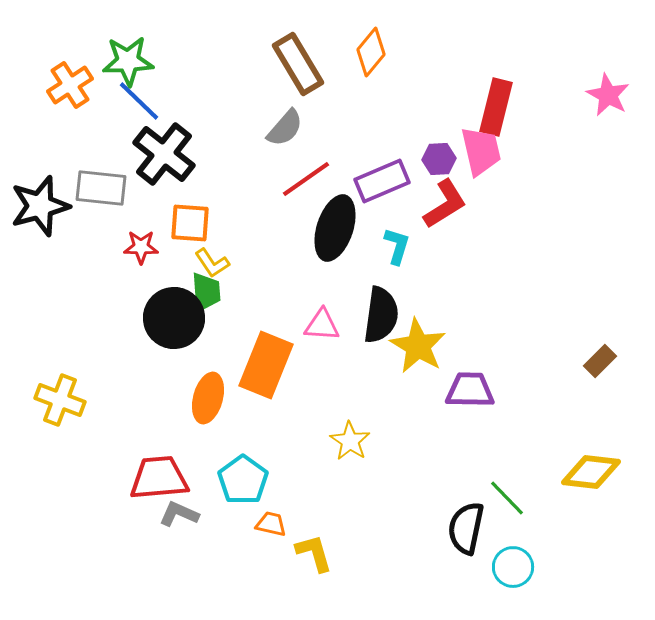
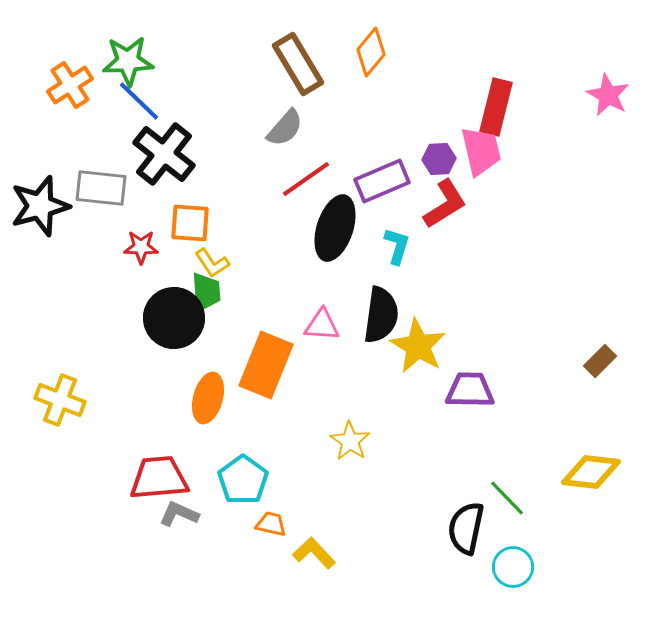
yellow L-shape at (314, 553): rotated 27 degrees counterclockwise
